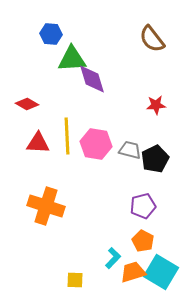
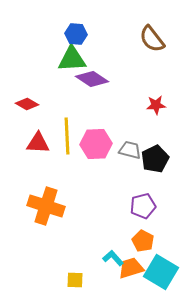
blue hexagon: moved 25 px right
purple diamond: rotated 40 degrees counterclockwise
pink hexagon: rotated 12 degrees counterclockwise
cyan L-shape: rotated 85 degrees counterclockwise
orange trapezoid: moved 2 px left, 4 px up
